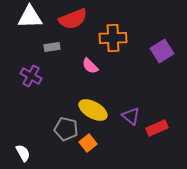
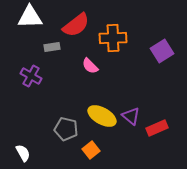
red semicircle: moved 3 px right, 6 px down; rotated 16 degrees counterclockwise
yellow ellipse: moved 9 px right, 6 px down
orange square: moved 3 px right, 7 px down
